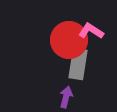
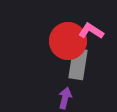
red circle: moved 1 px left, 1 px down
purple arrow: moved 1 px left, 1 px down
